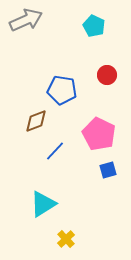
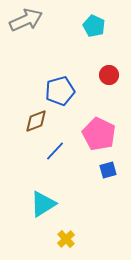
red circle: moved 2 px right
blue pentagon: moved 2 px left, 1 px down; rotated 24 degrees counterclockwise
